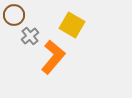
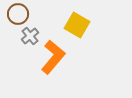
brown circle: moved 4 px right, 1 px up
yellow square: moved 5 px right
